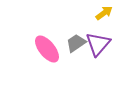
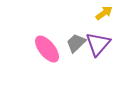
gray trapezoid: rotated 10 degrees counterclockwise
